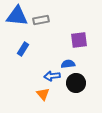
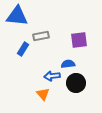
gray rectangle: moved 16 px down
